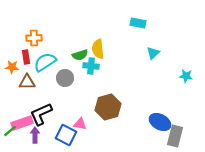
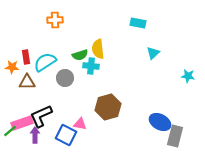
orange cross: moved 21 px right, 18 px up
cyan star: moved 2 px right
black L-shape: moved 2 px down
